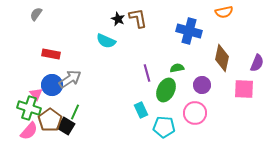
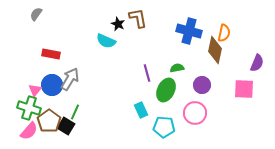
orange semicircle: moved 21 px down; rotated 66 degrees counterclockwise
black star: moved 5 px down
brown diamond: moved 7 px left, 8 px up
gray arrow: rotated 25 degrees counterclockwise
pink triangle: moved 1 px left, 4 px up; rotated 16 degrees clockwise
brown pentagon: moved 1 px left, 1 px down
